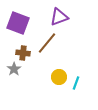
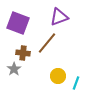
yellow circle: moved 1 px left, 1 px up
